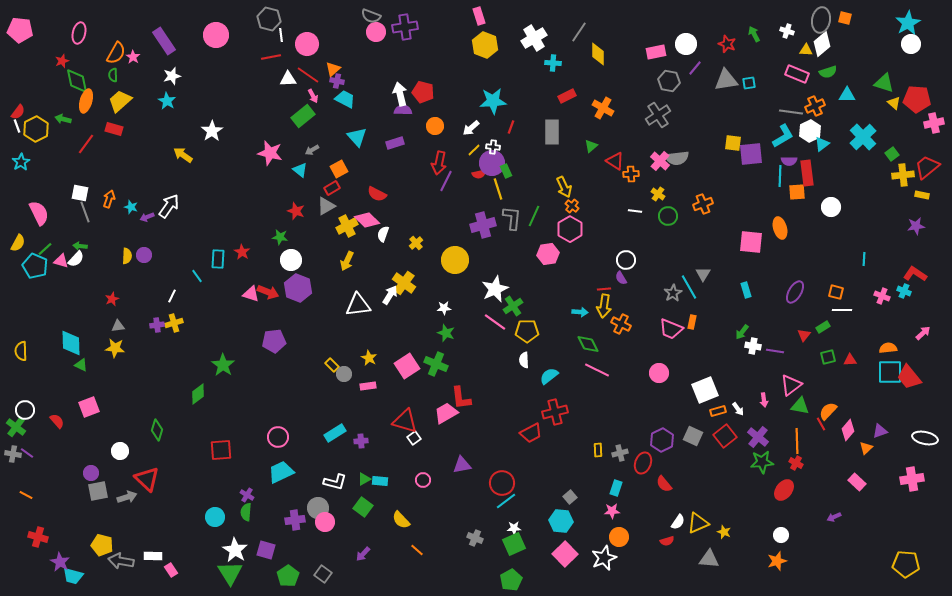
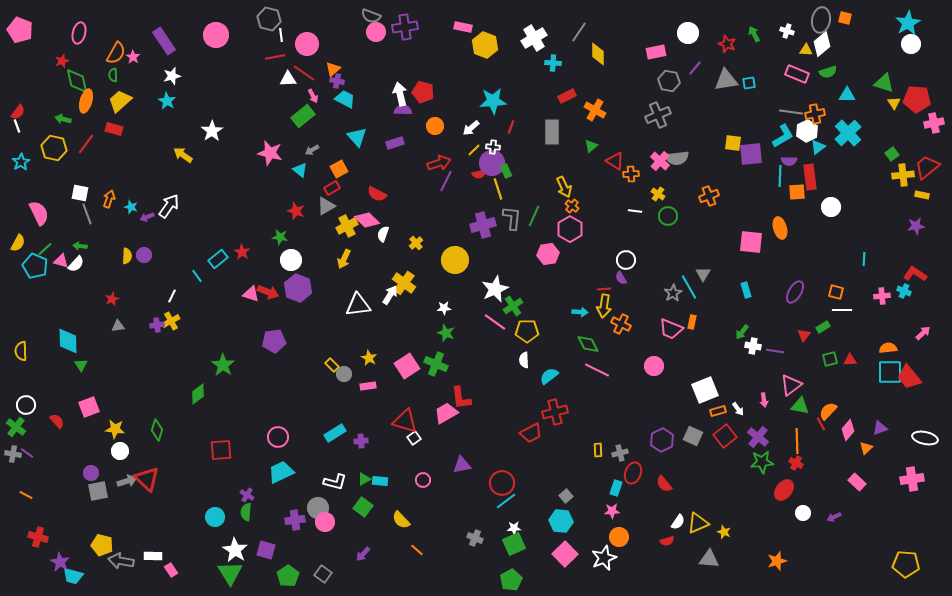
pink rectangle at (479, 16): moved 16 px left, 11 px down; rotated 60 degrees counterclockwise
pink pentagon at (20, 30): rotated 15 degrees clockwise
white circle at (686, 44): moved 2 px right, 11 px up
red line at (271, 57): moved 4 px right
red line at (308, 75): moved 4 px left, 2 px up
yellow triangle at (894, 103): rotated 16 degrees clockwise
orange cross at (815, 106): moved 8 px down; rotated 12 degrees clockwise
orange cross at (603, 108): moved 8 px left, 2 px down
gray cross at (658, 115): rotated 10 degrees clockwise
yellow hexagon at (36, 129): moved 18 px right, 19 px down; rotated 20 degrees counterclockwise
white hexagon at (810, 131): moved 3 px left
cyan cross at (863, 137): moved 15 px left, 4 px up
cyan triangle at (822, 144): moved 4 px left, 3 px down
red arrow at (439, 163): rotated 120 degrees counterclockwise
red rectangle at (807, 173): moved 3 px right, 4 px down
orange cross at (703, 204): moved 6 px right, 8 px up
gray line at (85, 212): moved 2 px right, 2 px down
white semicircle at (76, 259): moved 5 px down
cyan rectangle at (218, 259): rotated 48 degrees clockwise
yellow arrow at (347, 261): moved 3 px left, 2 px up
pink cross at (882, 296): rotated 28 degrees counterclockwise
yellow cross at (174, 323): moved 3 px left, 2 px up; rotated 12 degrees counterclockwise
cyan diamond at (71, 343): moved 3 px left, 2 px up
yellow star at (115, 348): moved 81 px down
green square at (828, 357): moved 2 px right, 2 px down
green triangle at (81, 365): rotated 32 degrees clockwise
pink circle at (659, 373): moved 5 px left, 7 px up
white circle at (25, 410): moved 1 px right, 5 px up
purple triangle at (880, 431): moved 3 px up
red ellipse at (643, 463): moved 10 px left, 10 px down
gray arrow at (127, 497): moved 16 px up
gray square at (570, 497): moved 4 px left, 1 px up
white circle at (781, 535): moved 22 px right, 22 px up
